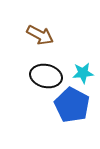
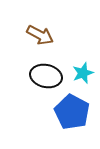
cyan star: rotated 15 degrees counterclockwise
blue pentagon: moved 7 px down
